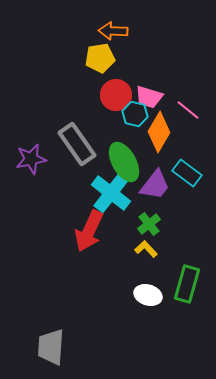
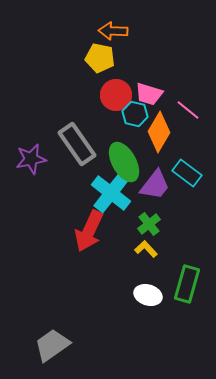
yellow pentagon: rotated 20 degrees clockwise
pink trapezoid: moved 3 px up
gray trapezoid: moved 1 px right, 2 px up; rotated 51 degrees clockwise
